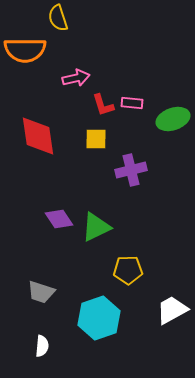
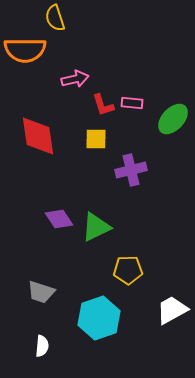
yellow semicircle: moved 3 px left
pink arrow: moved 1 px left, 1 px down
green ellipse: rotated 28 degrees counterclockwise
